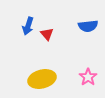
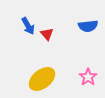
blue arrow: rotated 48 degrees counterclockwise
yellow ellipse: rotated 24 degrees counterclockwise
